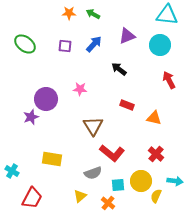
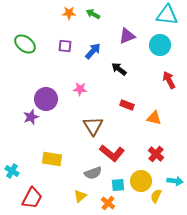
blue arrow: moved 1 px left, 7 px down
